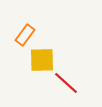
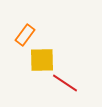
red line: moved 1 px left; rotated 8 degrees counterclockwise
